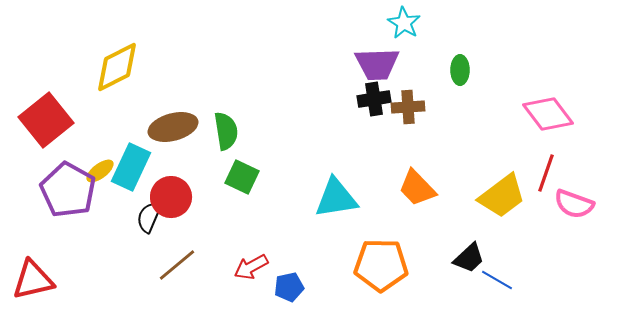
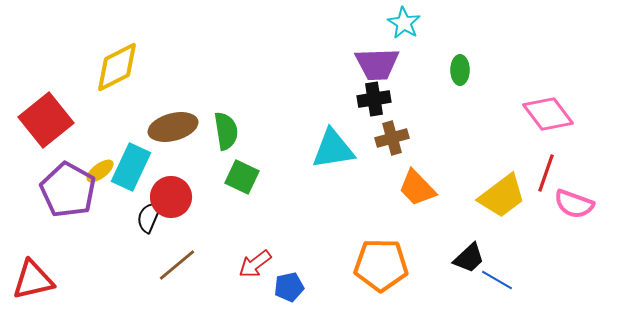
brown cross: moved 16 px left, 31 px down; rotated 12 degrees counterclockwise
cyan triangle: moved 3 px left, 49 px up
red arrow: moved 4 px right, 3 px up; rotated 8 degrees counterclockwise
